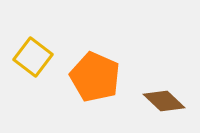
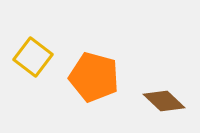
orange pentagon: moved 1 px left; rotated 9 degrees counterclockwise
